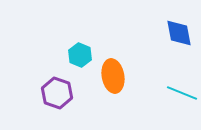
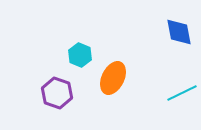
blue diamond: moved 1 px up
orange ellipse: moved 2 px down; rotated 36 degrees clockwise
cyan line: rotated 48 degrees counterclockwise
